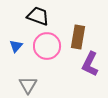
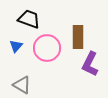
black trapezoid: moved 9 px left, 3 px down
brown rectangle: rotated 10 degrees counterclockwise
pink circle: moved 2 px down
gray triangle: moved 6 px left; rotated 30 degrees counterclockwise
